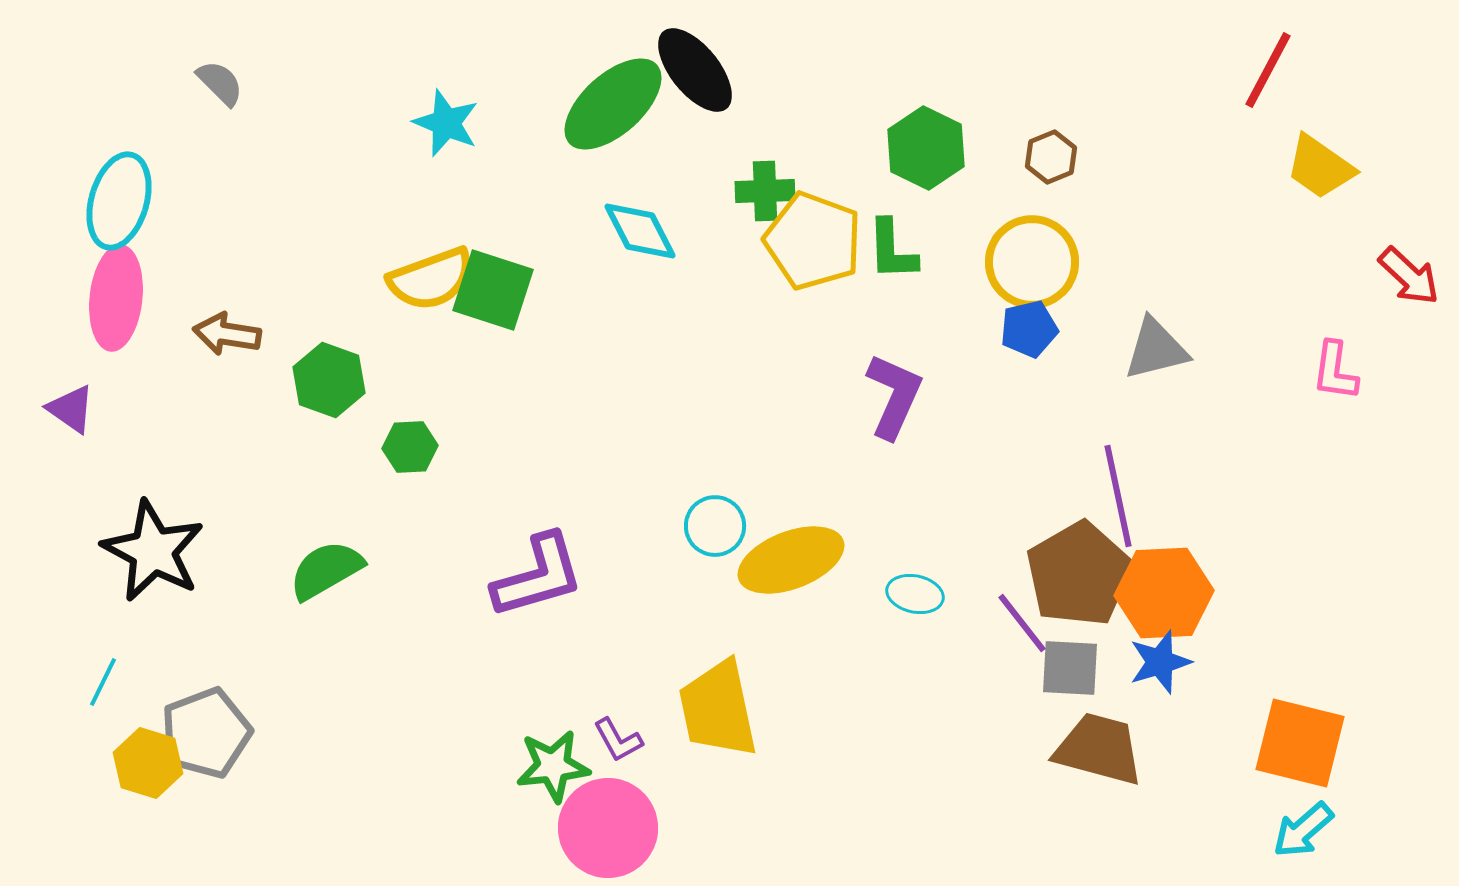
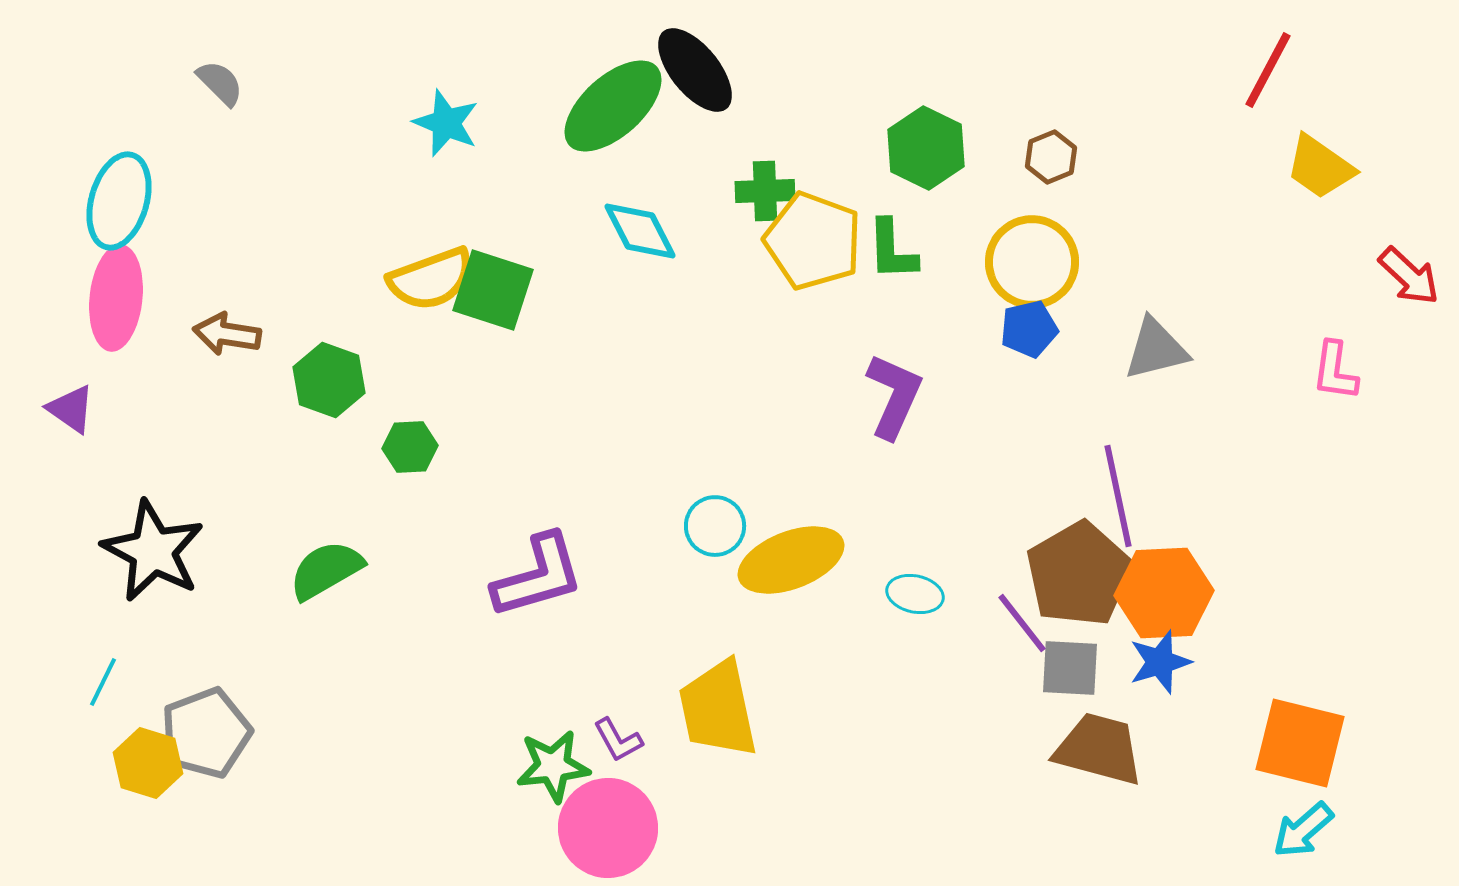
green ellipse at (613, 104): moved 2 px down
